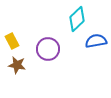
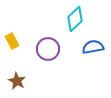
cyan diamond: moved 2 px left
blue semicircle: moved 3 px left, 6 px down
brown star: moved 16 px down; rotated 18 degrees clockwise
